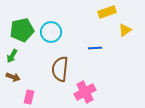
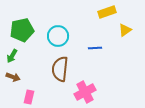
cyan circle: moved 7 px right, 4 px down
